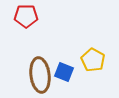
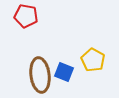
red pentagon: rotated 10 degrees clockwise
